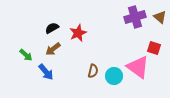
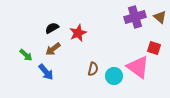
brown semicircle: moved 2 px up
